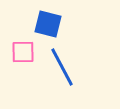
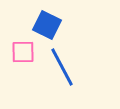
blue square: moved 1 px left, 1 px down; rotated 12 degrees clockwise
